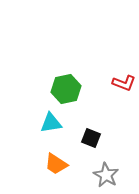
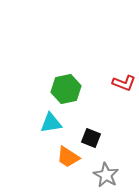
orange trapezoid: moved 12 px right, 7 px up
